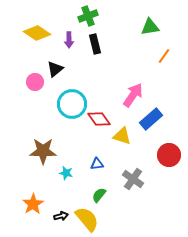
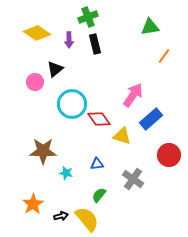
green cross: moved 1 px down
